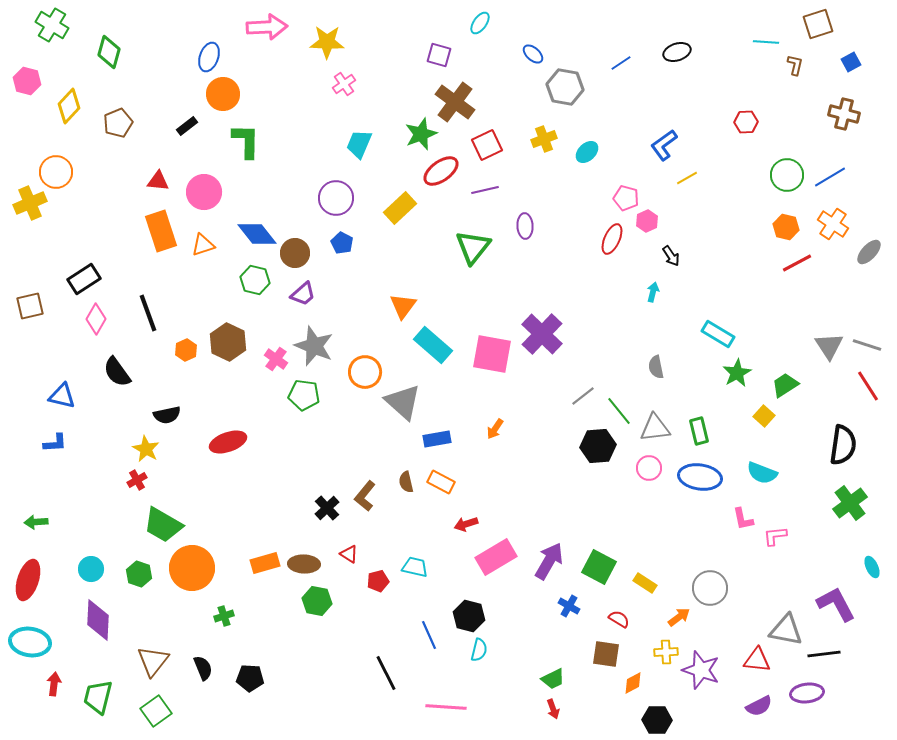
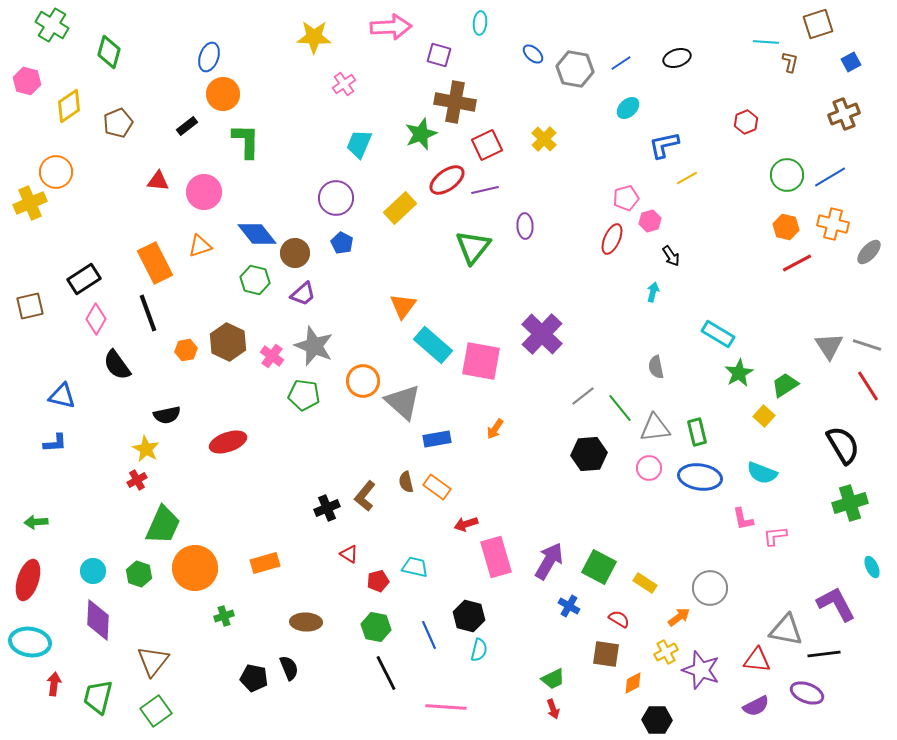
cyan ellipse at (480, 23): rotated 30 degrees counterclockwise
pink arrow at (267, 27): moved 124 px right
yellow star at (327, 42): moved 13 px left, 5 px up
black ellipse at (677, 52): moved 6 px down
brown L-shape at (795, 65): moved 5 px left, 3 px up
gray hexagon at (565, 87): moved 10 px right, 18 px up
brown cross at (455, 102): rotated 27 degrees counterclockwise
yellow diamond at (69, 106): rotated 12 degrees clockwise
brown cross at (844, 114): rotated 36 degrees counterclockwise
red hexagon at (746, 122): rotated 20 degrees counterclockwise
yellow cross at (544, 139): rotated 25 degrees counterclockwise
blue L-shape at (664, 145): rotated 24 degrees clockwise
cyan ellipse at (587, 152): moved 41 px right, 44 px up
red ellipse at (441, 171): moved 6 px right, 9 px down
pink pentagon at (626, 198): rotated 30 degrees counterclockwise
pink hexagon at (647, 221): moved 3 px right; rotated 10 degrees clockwise
orange cross at (833, 224): rotated 20 degrees counterclockwise
orange rectangle at (161, 231): moved 6 px left, 32 px down; rotated 9 degrees counterclockwise
orange triangle at (203, 245): moved 3 px left, 1 px down
orange hexagon at (186, 350): rotated 15 degrees clockwise
pink square at (492, 354): moved 11 px left, 7 px down
pink cross at (276, 359): moved 4 px left, 3 px up
black semicircle at (117, 372): moved 7 px up
orange circle at (365, 372): moved 2 px left, 9 px down
green star at (737, 373): moved 2 px right
green line at (619, 411): moved 1 px right, 3 px up
green rectangle at (699, 431): moved 2 px left, 1 px down
black semicircle at (843, 445): rotated 39 degrees counterclockwise
black hexagon at (598, 446): moved 9 px left, 8 px down
orange rectangle at (441, 482): moved 4 px left, 5 px down; rotated 8 degrees clockwise
green cross at (850, 503): rotated 20 degrees clockwise
black cross at (327, 508): rotated 20 degrees clockwise
green trapezoid at (163, 525): rotated 96 degrees counterclockwise
pink rectangle at (496, 557): rotated 75 degrees counterclockwise
brown ellipse at (304, 564): moved 2 px right, 58 px down
orange circle at (192, 568): moved 3 px right
cyan circle at (91, 569): moved 2 px right, 2 px down
green hexagon at (317, 601): moved 59 px right, 26 px down
yellow cross at (666, 652): rotated 25 degrees counterclockwise
black semicircle at (203, 668): moved 86 px right
black pentagon at (250, 678): moved 4 px right; rotated 8 degrees clockwise
purple ellipse at (807, 693): rotated 28 degrees clockwise
purple semicircle at (759, 706): moved 3 px left
